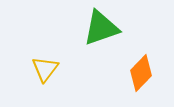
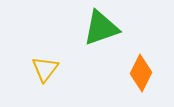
orange diamond: rotated 18 degrees counterclockwise
